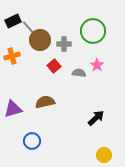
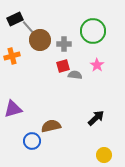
black rectangle: moved 2 px right, 2 px up
red square: moved 9 px right; rotated 24 degrees clockwise
gray semicircle: moved 4 px left, 2 px down
brown semicircle: moved 6 px right, 24 px down
